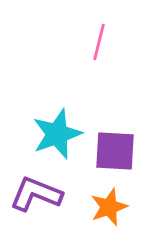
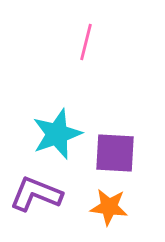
pink line: moved 13 px left
purple square: moved 2 px down
orange star: rotated 27 degrees clockwise
